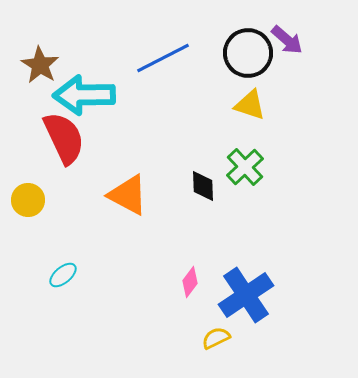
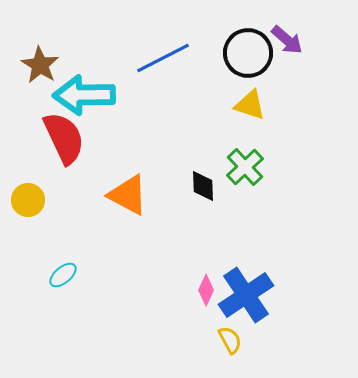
pink diamond: moved 16 px right, 8 px down; rotated 12 degrees counterclockwise
yellow semicircle: moved 14 px right, 2 px down; rotated 88 degrees clockwise
